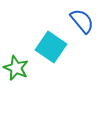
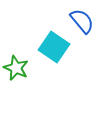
cyan square: moved 3 px right
